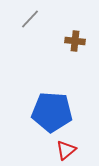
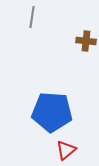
gray line: moved 2 px right, 2 px up; rotated 35 degrees counterclockwise
brown cross: moved 11 px right
